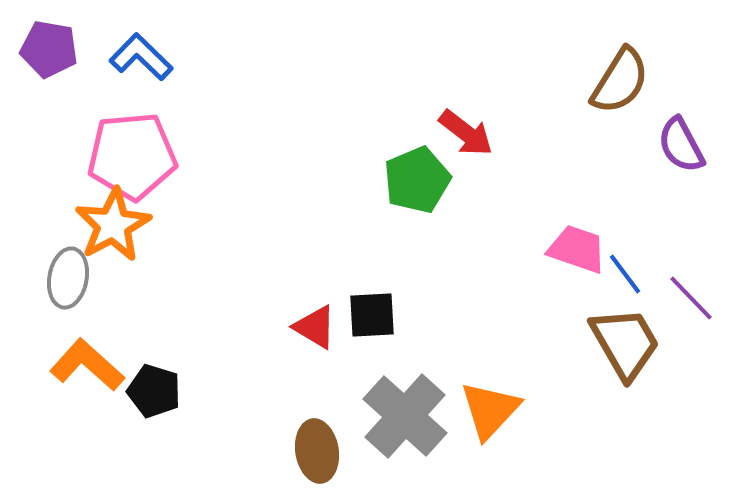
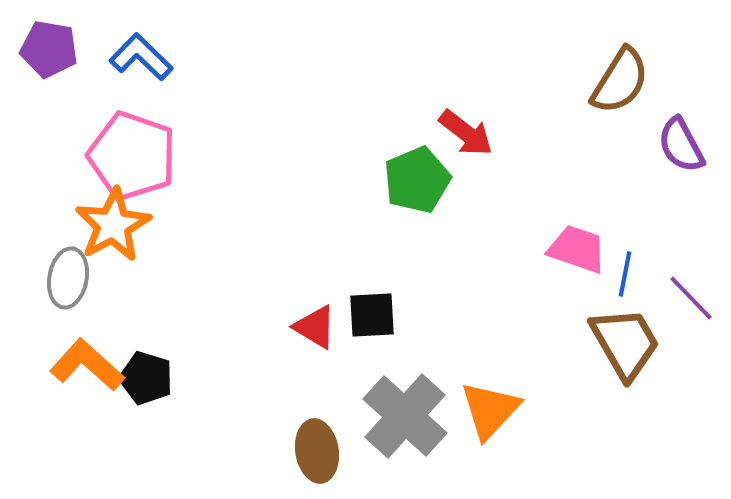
pink pentagon: rotated 24 degrees clockwise
blue line: rotated 48 degrees clockwise
black pentagon: moved 8 px left, 13 px up
